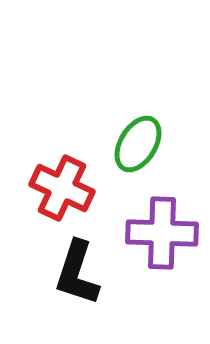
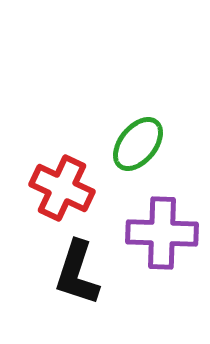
green ellipse: rotated 8 degrees clockwise
